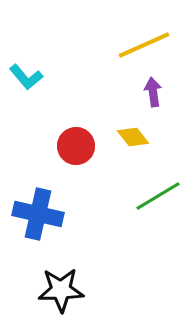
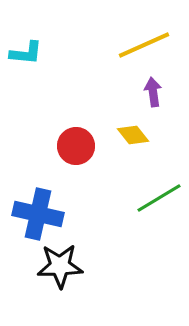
cyan L-shape: moved 24 px up; rotated 44 degrees counterclockwise
yellow diamond: moved 2 px up
green line: moved 1 px right, 2 px down
black star: moved 1 px left, 24 px up
